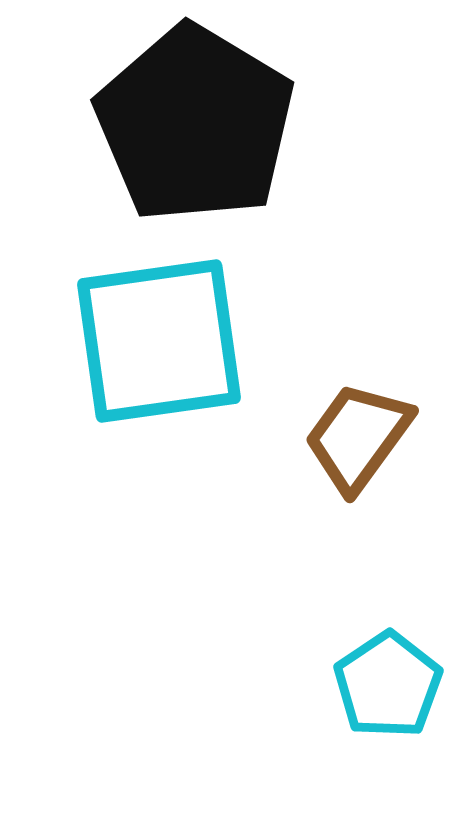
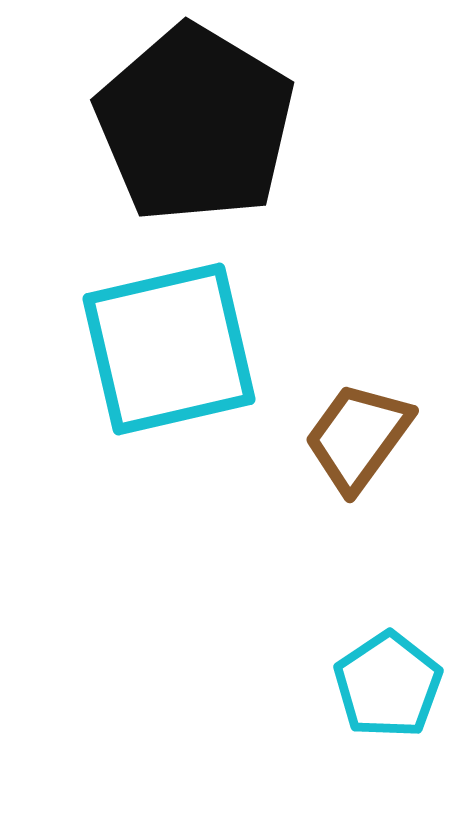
cyan square: moved 10 px right, 8 px down; rotated 5 degrees counterclockwise
